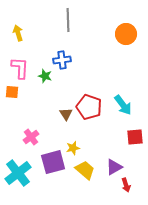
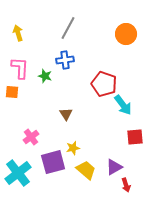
gray line: moved 8 px down; rotated 30 degrees clockwise
blue cross: moved 3 px right
red pentagon: moved 15 px right, 23 px up
yellow trapezoid: moved 1 px right
